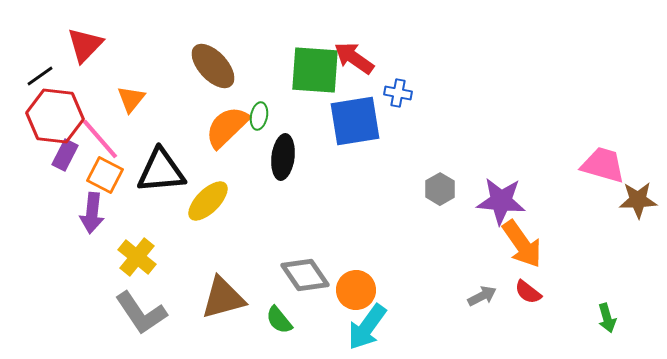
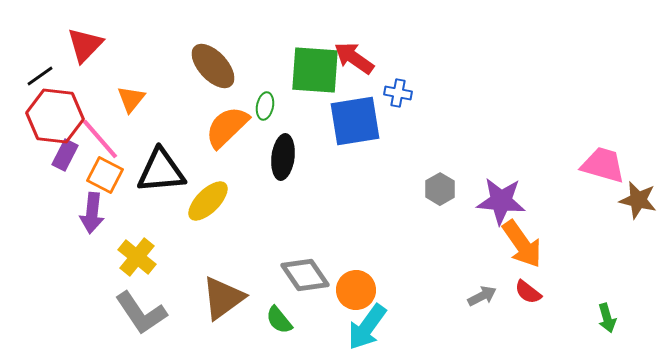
green ellipse: moved 6 px right, 10 px up
brown star: rotated 15 degrees clockwise
brown triangle: rotated 21 degrees counterclockwise
